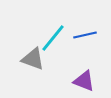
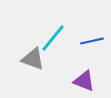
blue line: moved 7 px right, 6 px down
